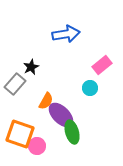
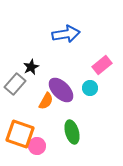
purple ellipse: moved 25 px up
